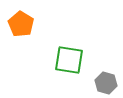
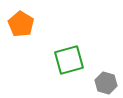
green square: rotated 24 degrees counterclockwise
